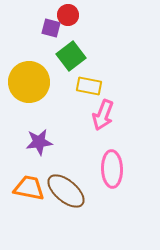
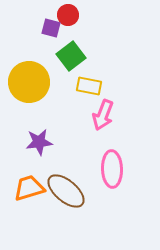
orange trapezoid: rotated 28 degrees counterclockwise
